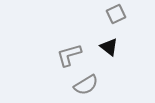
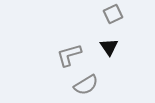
gray square: moved 3 px left
black triangle: rotated 18 degrees clockwise
